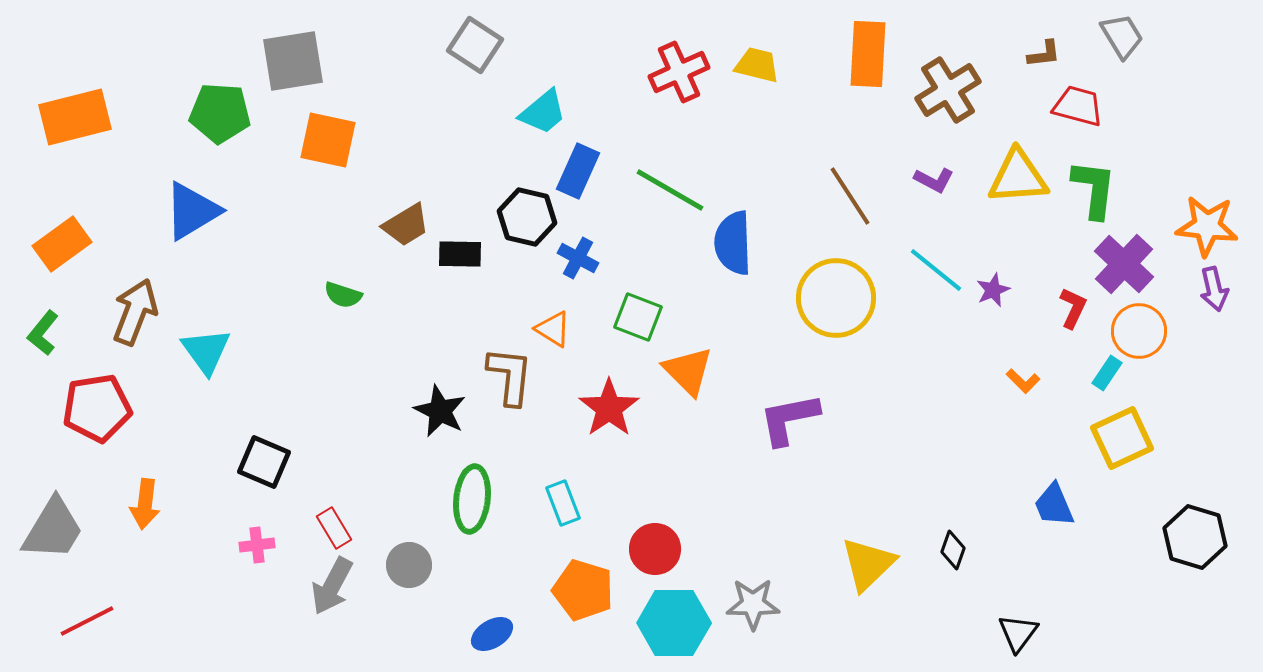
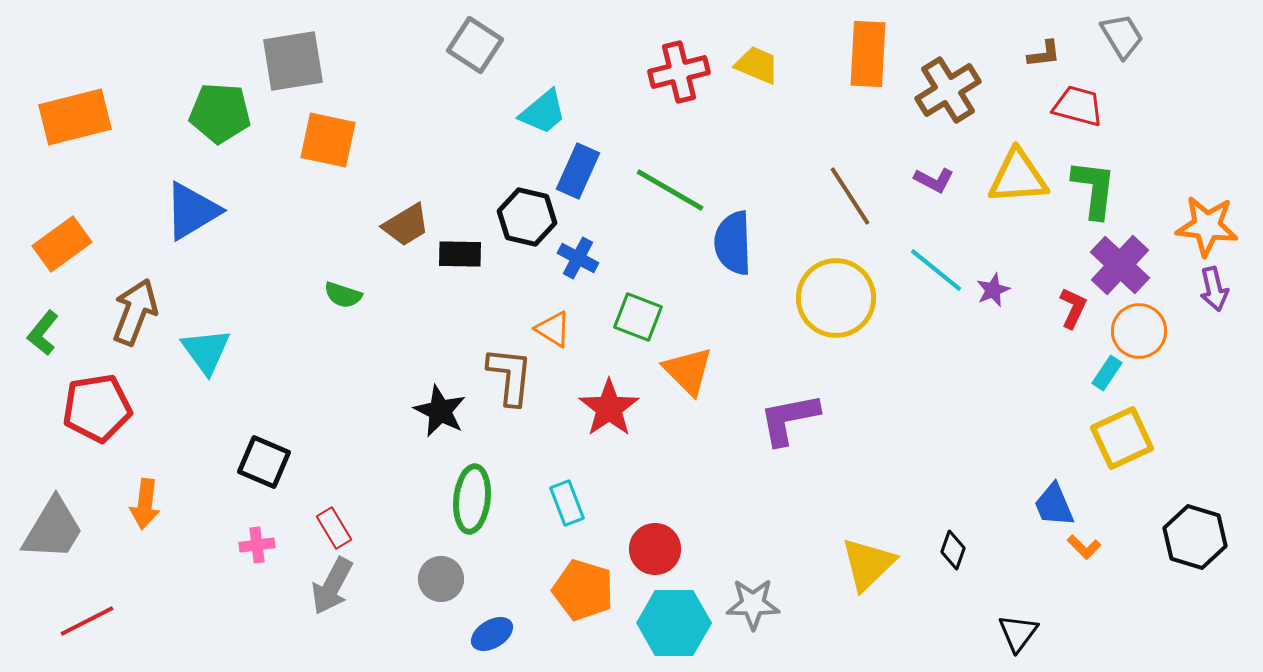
yellow trapezoid at (757, 65): rotated 9 degrees clockwise
red cross at (679, 72): rotated 10 degrees clockwise
purple cross at (1124, 264): moved 4 px left, 1 px down
orange L-shape at (1023, 381): moved 61 px right, 166 px down
cyan rectangle at (563, 503): moved 4 px right
gray circle at (409, 565): moved 32 px right, 14 px down
